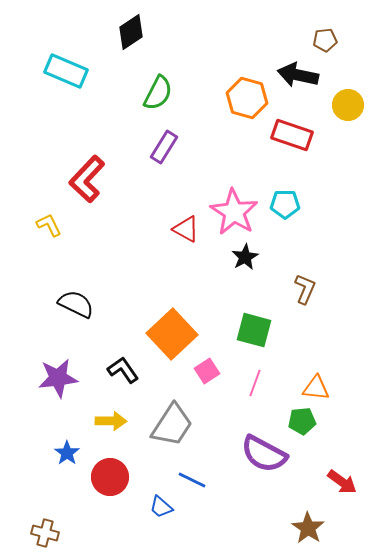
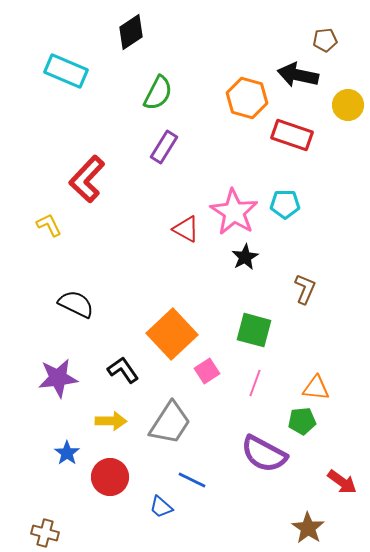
gray trapezoid: moved 2 px left, 2 px up
